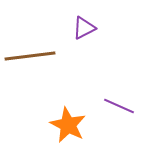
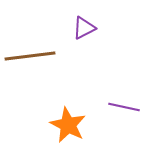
purple line: moved 5 px right, 1 px down; rotated 12 degrees counterclockwise
